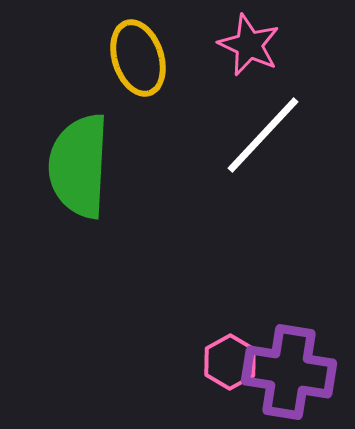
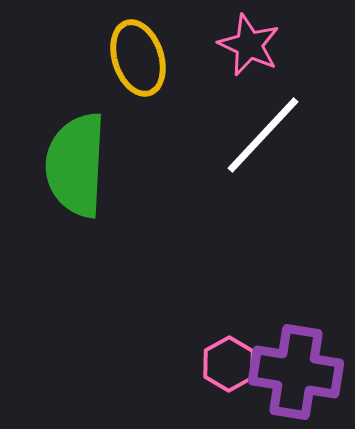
green semicircle: moved 3 px left, 1 px up
pink hexagon: moved 1 px left, 2 px down
purple cross: moved 7 px right
